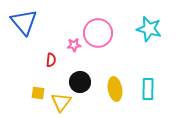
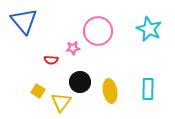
blue triangle: moved 1 px up
cyan star: rotated 10 degrees clockwise
pink circle: moved 2 px up
pink star: moved 1 px left, 3 px down
red semicircle: rotated 88 degrees clockwise
yellow ellipse: moved 5 px left, 2 px down
yellow square: moved 2 px up; rotated 24 degrees clockwise
